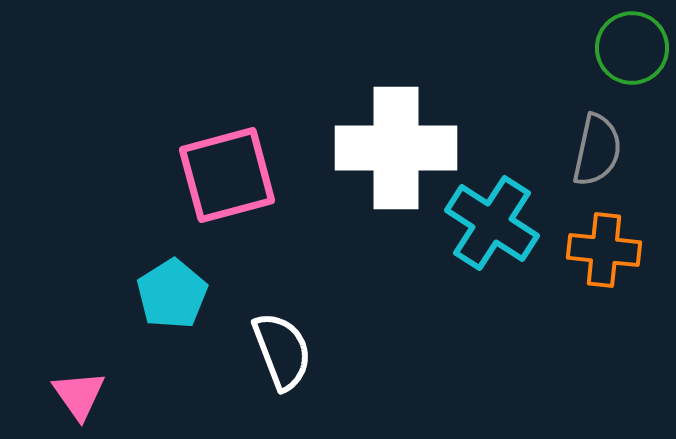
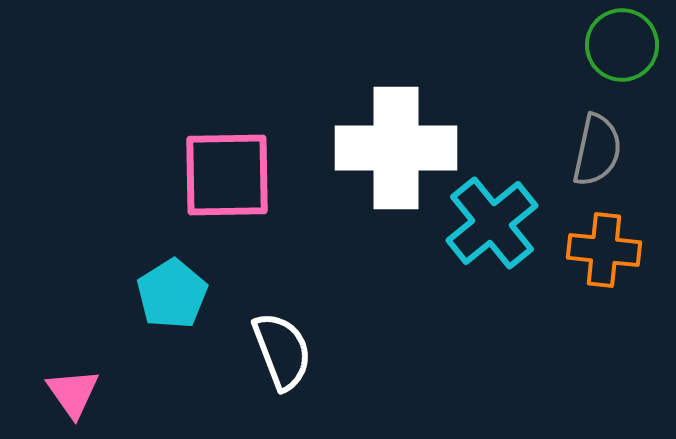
green circle: moved 10 px left, 3 px up
pink square: rotated 14 degrees clockwise
cyan cross: rotated 18 degrees clockwise
pink triangle: moved 6 px left, 2 px up
